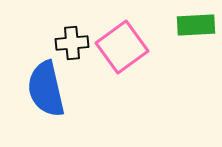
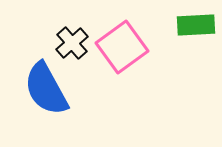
black cross: rotated 36 degrees counterclockwise
blue semicircle: rotated 16 degrees counterclockwise
